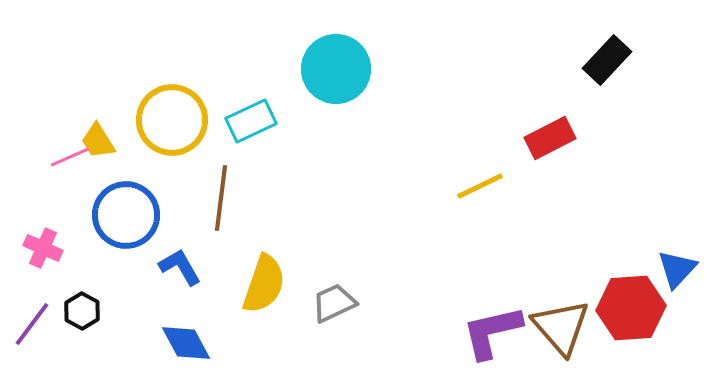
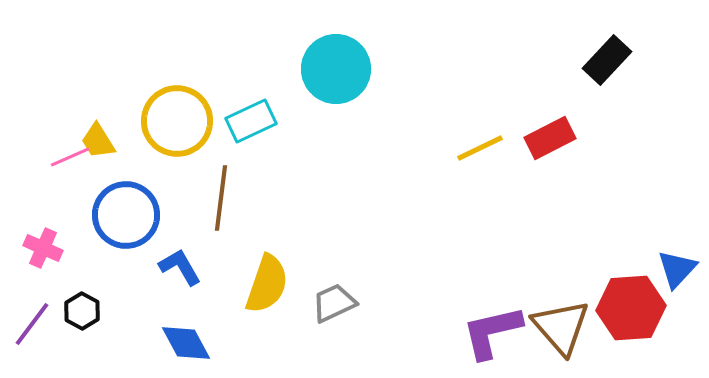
yellow circle: moved 5 px right, 1 px down
yellow line: moved 38 px up
yellow semicircle: moved 3 px right
